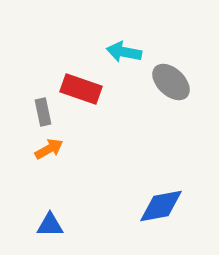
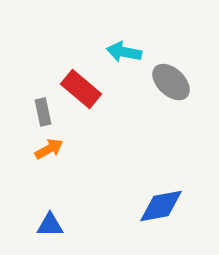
red rectangle: rotated 21 degrees clockwise
